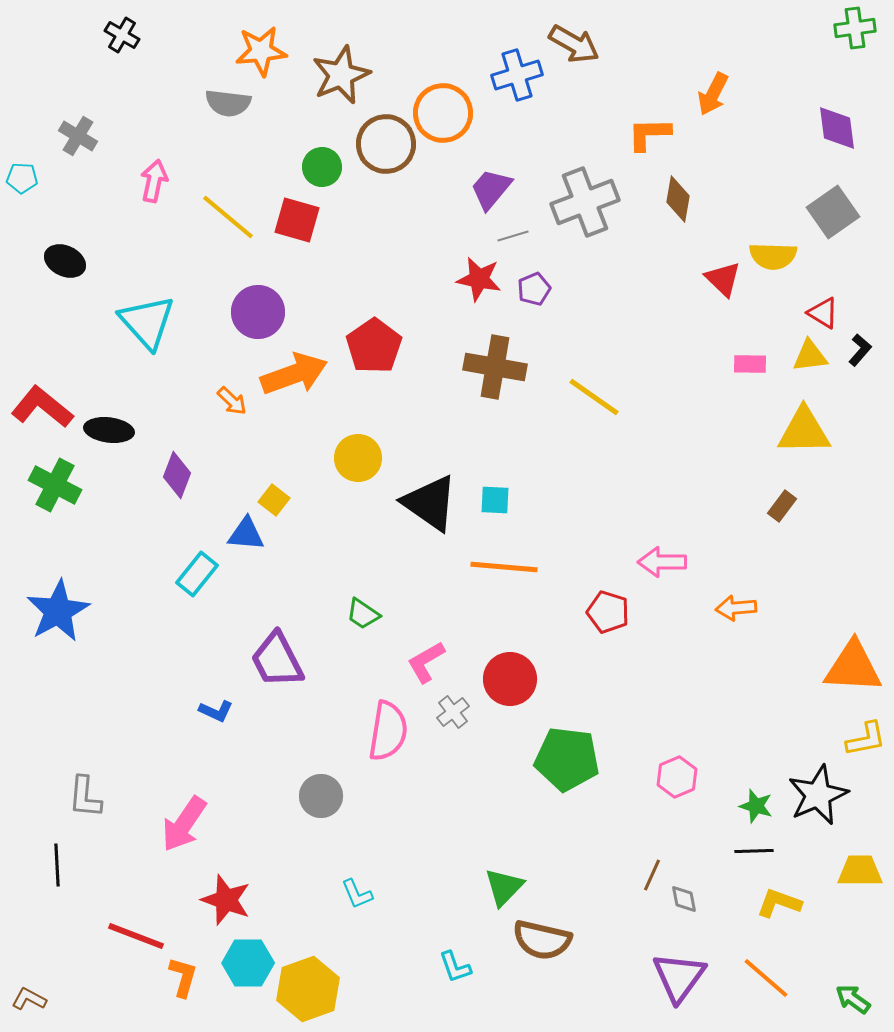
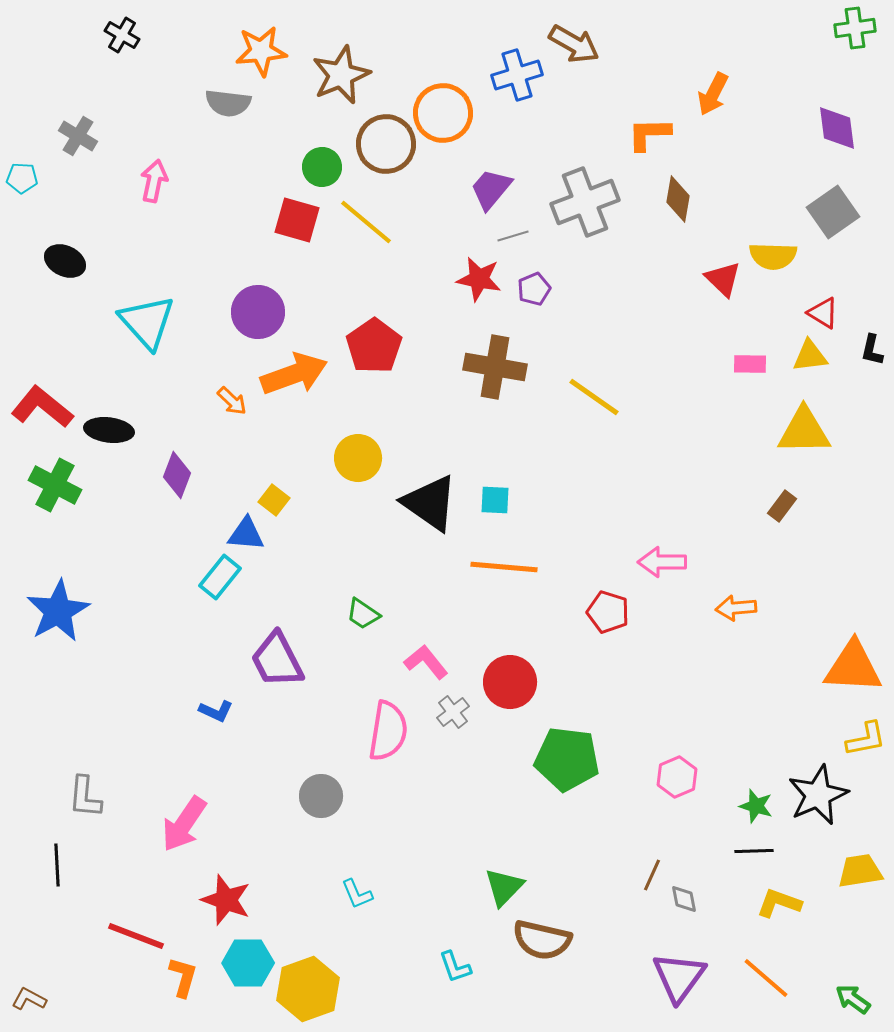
yellow line at (228, 217): moved 138 px right, 5 px down
black L-shape at (860, 350): moved 12 px right; rotated 152 degrees clockwise
cyan rectangle at (197, 574): moved 23 px right, 3 px down
pink L-shape at (426, 662): rotated 81 degrees clockwise
red circle at (510, 679): moved 3 px down
yellow trapezoid at (860, 871): rotated 9 degrees counterclockwise
